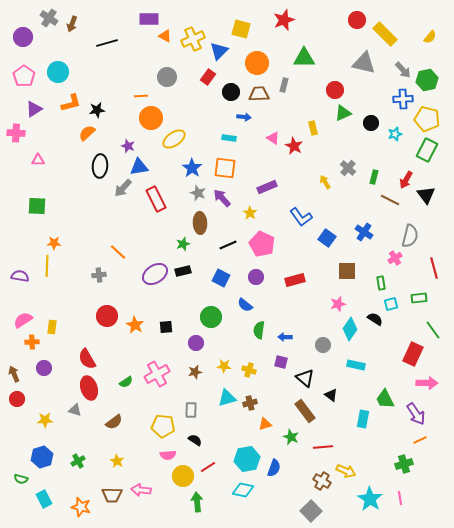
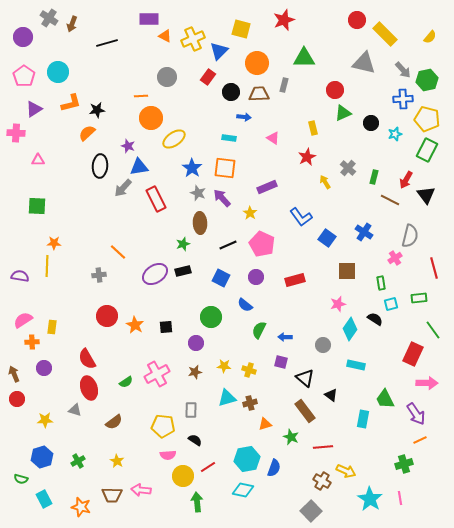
red star at (294, 146): moved 13 px right, 11 px down; rotated 18 degrees clockwise
green semicircle at (259, 330): rotated 18 degrees clockwise
